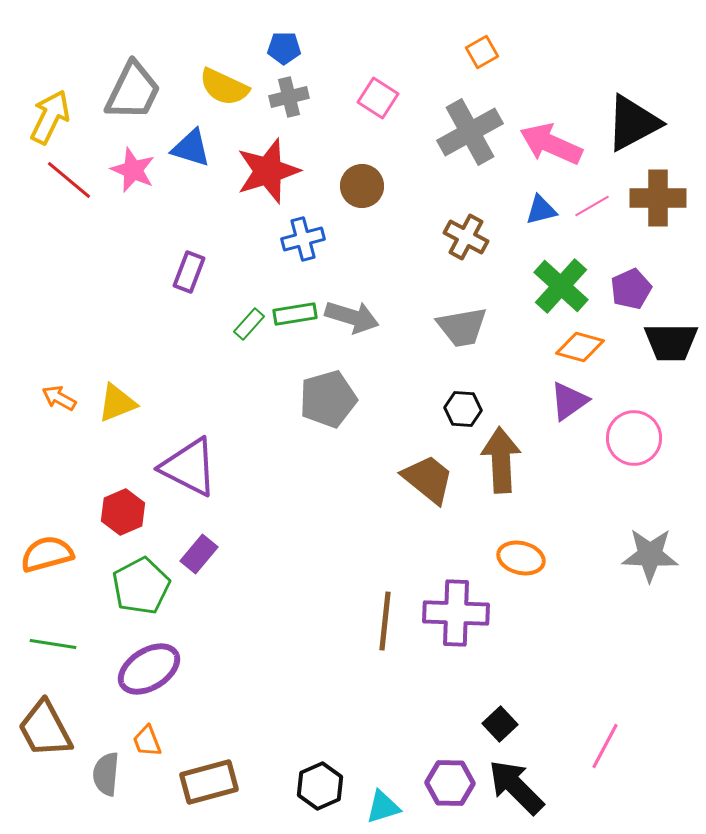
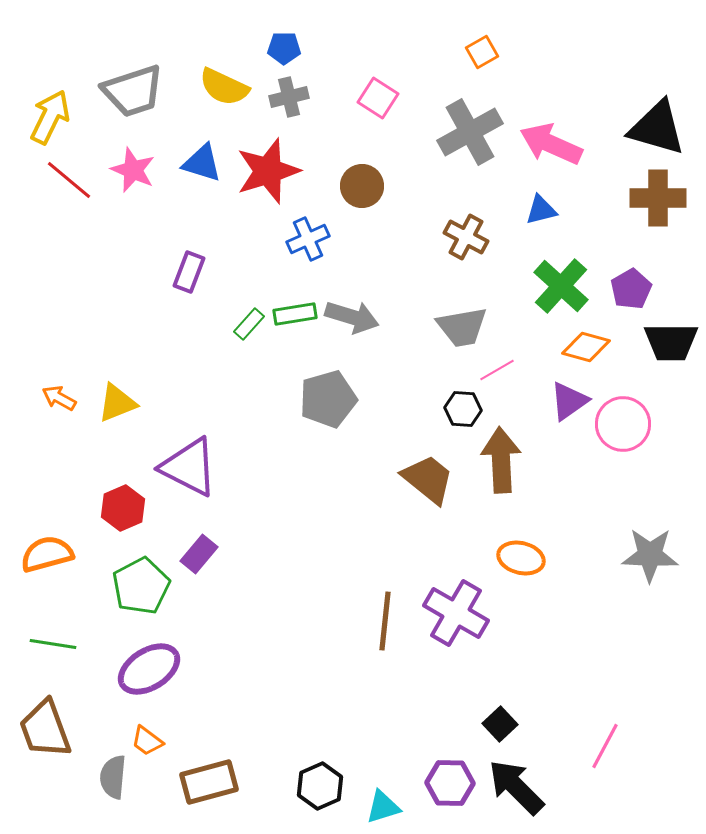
gray trapezoid at (133, 91): rotated 46 degrees clockwise
black triangle at (633, 123): moved 24 px right, 5 px down; rotated 44 degrees clockwise
blue triangle at (191, 148): moved 11 px right, 15 px down
pink line at (592, 206): moved 95 px left, 164 px down
blue cross at (303, 239): moved 5 px right; rotated 9 degrees counterclockwise
purple pentagon at (631, 289): rotated 6 degrees counterclockwise
orange diamond at (580, 347): moved 6 px right
pink circle at (634, 438): moved 11 px left, 14 px up
red hexagon at (123, 512): moved 4 px up
purple cross at (456, 613): rotated 28 degrees clockwise
brown trapezoid at (45, 729): rotated 8 degrees clockwise
orange trapezoid at (147, 741): rotated 32 degrees counterclockwise
gray semicircle at (106, 774): moved 7 px right, 3 px down
